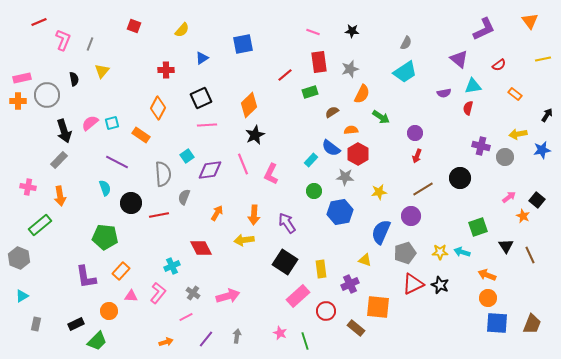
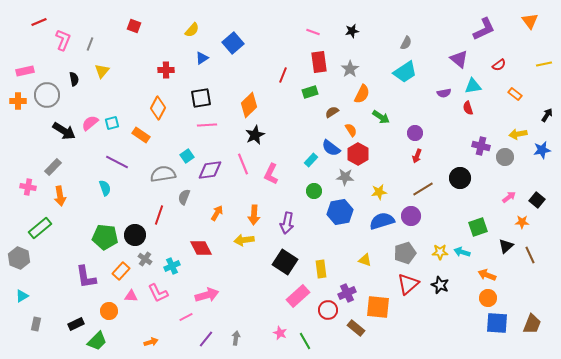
yellow semicircle at (182, 30): moved 10 px right
black star at (352, 31): rotated 16 degrees counterclockwise
blue square at (243, 44): moved 10 px left, 1 px up; rotated 30 degrees counterclockwise
yellow line at (543, 59): moved 1 px right, 5 px down
gray star at (350, 69): rotated 18 degrees counterclockwise
red line at (285, 75): moved 2 px left; rotated 28 degrees counterclockwise
pink rectangle at (22, 78): moved 3 px right, 7 px up
black square at (201, 98): rotated 15 degrees clockwise
red semicircle at (468, 108): rotated 32 degrees counterclockwise
orange semicircle at (351, 130): rotated 64 degrees clockwise
black arrow at (64, 131): rotated 40 degrees counterclockwise
gray rectangle at (59, 160): moved 6 px left, 7 px down
gray semicircle at (163, 174): rotated 95 degrees counterclockwise
black circle at (131, 203): moved 4 px right, 32 px down
red line at (159, 215): rotated 60 degrees counterclockwise
orange star at (523, 216): moved 1 px left, 6 px down; rotated 24 degrees counterclockwise
purple arrow at (287, 223): rotated 135 degrees counterclockwise
green rectangle at (40, 225): moved 3 px down
blue semicircle at (381, 232): moved 1 px right, 11 px up; rotated 50 degrees clockwise
black triangle at (506, 246): rotated 21 degrees clockwise
purple cross at (350, 284): moved 3 px left, 9 px down
red triangle at (413, 284): moved 5 px left; rotated 15 degrees counterclockwise
pink L-shape at (158, 293): rotated 115 degrees clockwise
gray cross at (193, 293): moved 48 px left, 34 px up
pink arrow at (228, 296): moved 21 px left, 1 px up
red circle at (326, 311): moved 2 px right, 1 px up
gray arrow at (237, 336): moved 1 px left, 2 px down
green line at (305, 341): rotated 12 degrees counterclockwise
orange arrow at (166, 342): moved 15 px left
